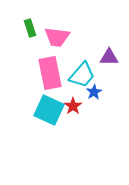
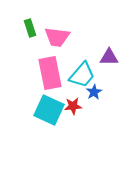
red star: rotated 30 degrees clockwise
